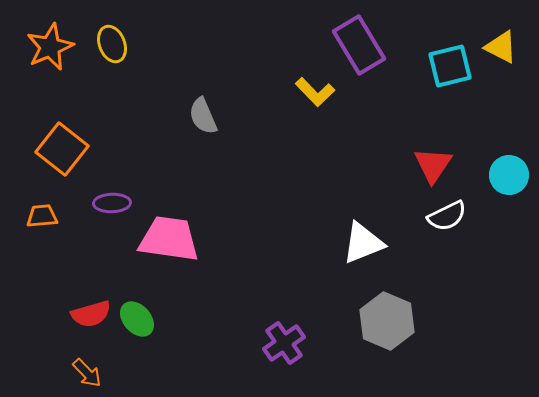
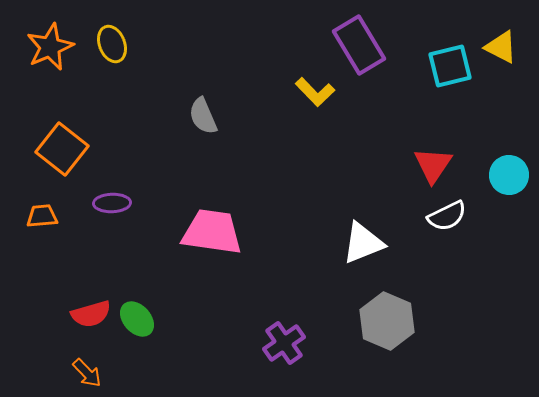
pink trapezoid: moved 43 px right, 7 px up
